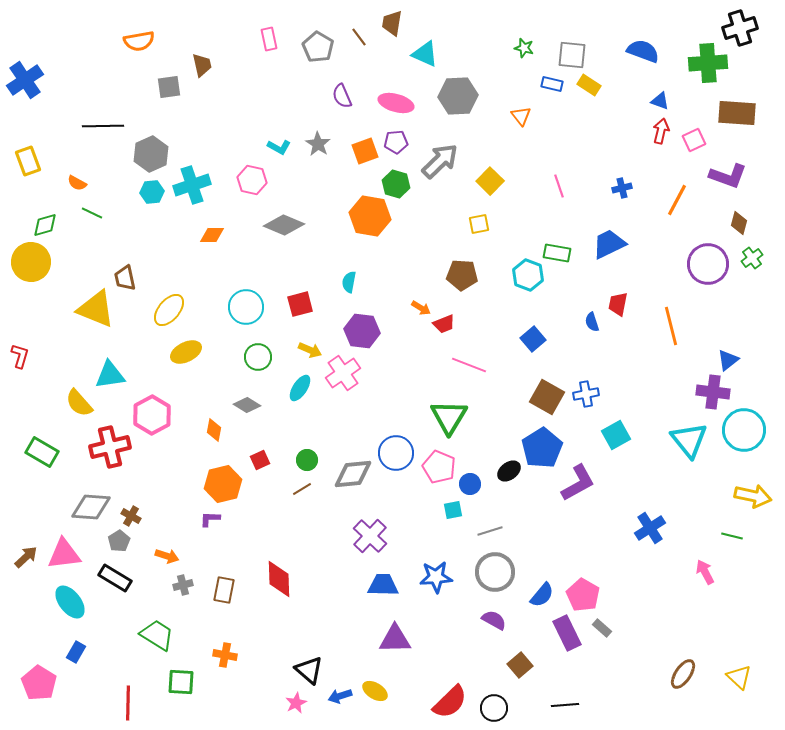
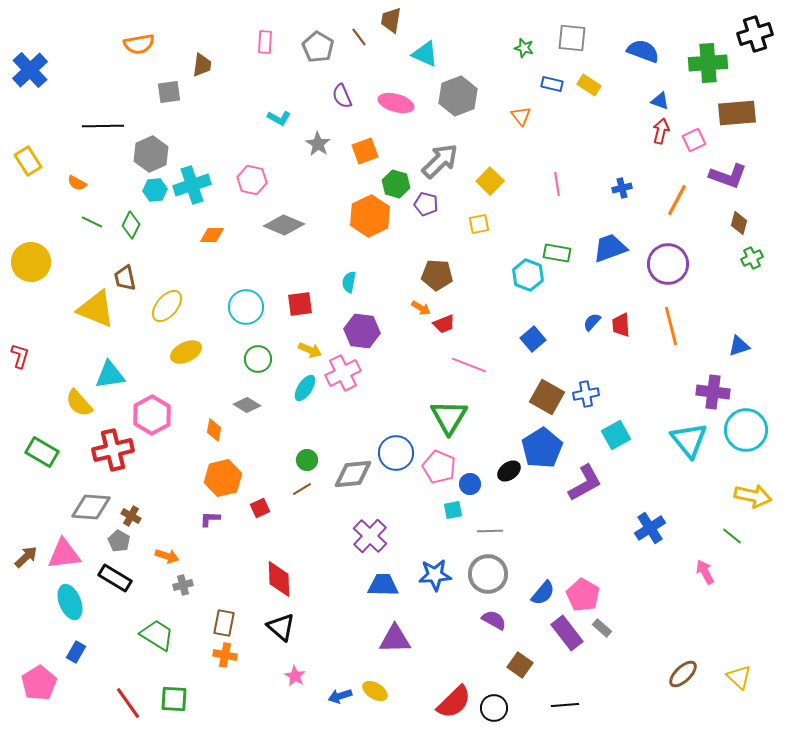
brown trapezoid at (392, 23): moved 1 px left, 3 px up
black cross at (740, 28): moved 15 px right, 6 px down
pink rectangle at (269, 39): moved 4 px left, 3 px down; rotated 15 degrees clockwise
orange semicircle at (139, 41): moved 3 px down
gray square at (572, 55): moved 17 px up
brown trapezoid at (202, 65): rotated 20 degrees clockwise
blue cross at (25, 80): moved 5 px right, 10 px up; rotated 9 degrees counterclockwise
gray square at (169, 87): moved 5 px down
gray hexagon at (458, 96): rotated 18 degrees counterclockwise
brown rectangle at (737, 113): rotated 9 degrees counterclockwise
purple pentagon at (396, 142): moved 30 px right, 62 px down; rotated 20 degrees clockwise
cyan L-shape at (279, 147): moved 29 px up
yellow rectangle at (28, 161): rotated 12 degrees counterclockwise
pink line at (559, 186): moved 2 px left, 2 px up; rotated 10 degrees clockwise
cyan hexagon at (152, 192): moved 3 px right, 2 px up
green line at (92, 213): moved 9 px down
orange hexagon at (370, 216): rotated 24 degrees clockwise
green diamond at (45, 225): moved 86 px right; rotated 48 degrees counterclockwise
blue trapezoid at (609, 244): moved 1 px right, 4 px down; rotated 6 degrees clockwise
green cross at (752, 258): rotated 10 degrees clockwise
purple circle at (708, 264): moved 40 px left
brown pentagon at (462, 275): moved 25 px left
red square at (300, 304): rotated 8 degrees clockwise
red trapezoid at (618, 304): moved 3 px right, 21 px down; rotated 15 degrees counterclockwise
yellow ellipse at (169, 310): moved 2 px left, 4 px up
blue semicircle at (592, 322): rotated 60 degrees clockwise
green circle at (258, 357): moved 2 px down
blue triangle at (728, 360): moved 11 px right, 14 px up; rotated 20 degrees clockwise
pink cross at (343, 373): rotated 8 degrees clockwise
cyan ellipse at (300, 388): moved 5 px right
cyan circle at (744, 430): moved 2 px right
red cross at (110, 447): moved 3 px right, 3 px down
red square at (260, 460): moved 48 px down
purple L-shape at (578, 483): moved 7 px right
orange hexagon at (223, 484): moved 6 px up
gray line at (490, 531): rotated 15 degrees clockwise
green line at (732, 536): rotated 25 degrees clockwise
gray pentagon at (119, 541): rotated 10 degrees counterclockwise
gray circle at (495, 572): moved 7 px left, 2 px down
blue star at (436, 577): moved 1 px left, 2 px up
brown rectangle at (224, 590): moved 33 px down
blue semicircle at (542, 595): moved 1 px right, 2 px up
cyan ellipse at (70, 602): rotated 16 degrees clockwise
purple rectangle at (567, 633): rotated 12 degrees counterclockwise
brown square at (520, 665): rotated 15 degrees counterclockwise
black triangle at (309, 670): moved 28 px left, 43 px up
brown ellipse at (683, 674): rotated 12 degrees clockwise
green square at (181, 682): moved 7 px left, 17 px down
pink pentagon at (39, 683): rotated 8 degrees clockwise
red semicircle at (450, 702): moved 4 px right
red line at (128, 703): rotated 36 degrees counterclockwise
pink star at (296, 703): moved 1 px left, 27 px up; rotated 15 degrees counterclockwise
